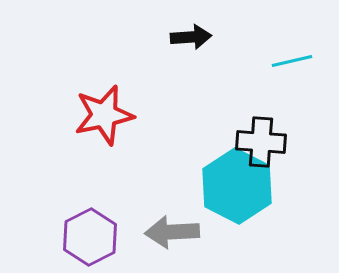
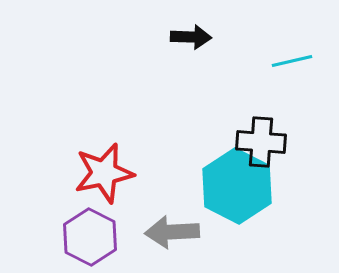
black arrow: rotated 6 degrees clockwise
red star: moved 58 px down
purple hexagon: rotated 6 degrees counterclockwise
